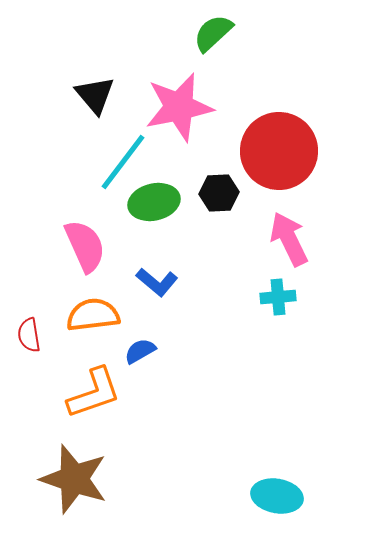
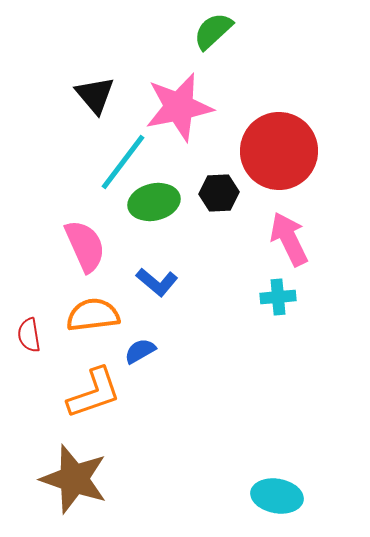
green semicircle: moved 2 px up
